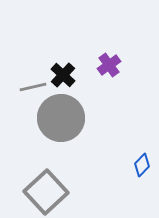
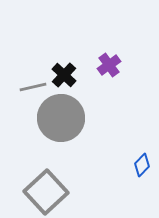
black cross: moved 1 px right
